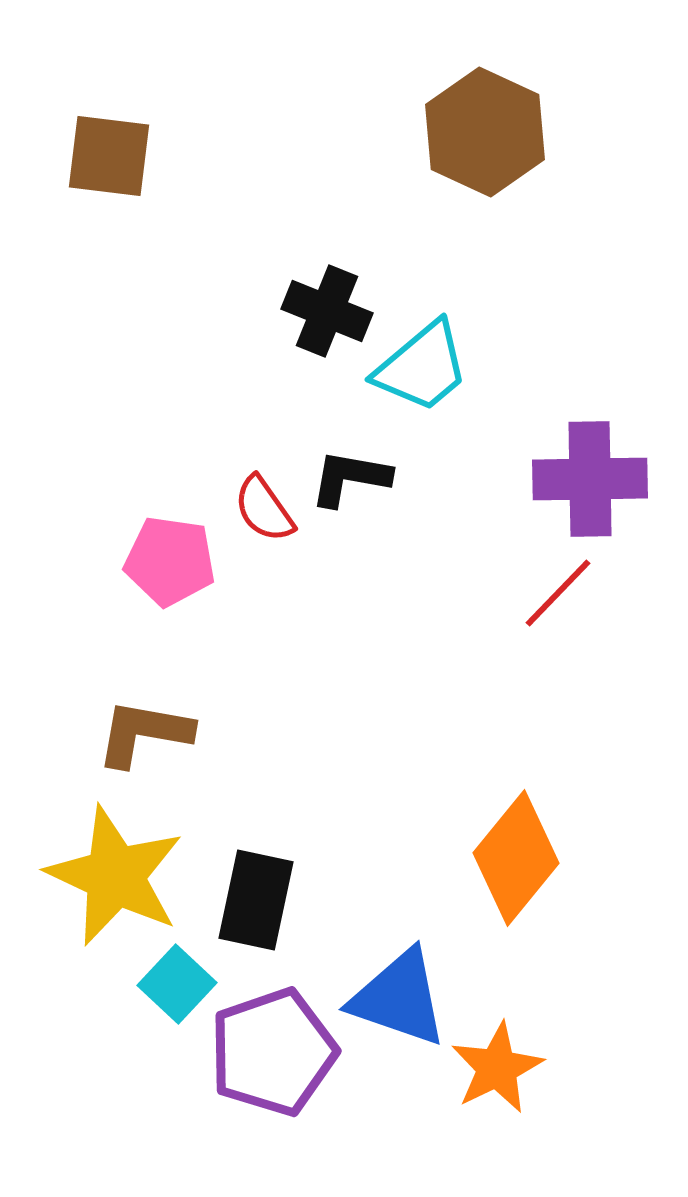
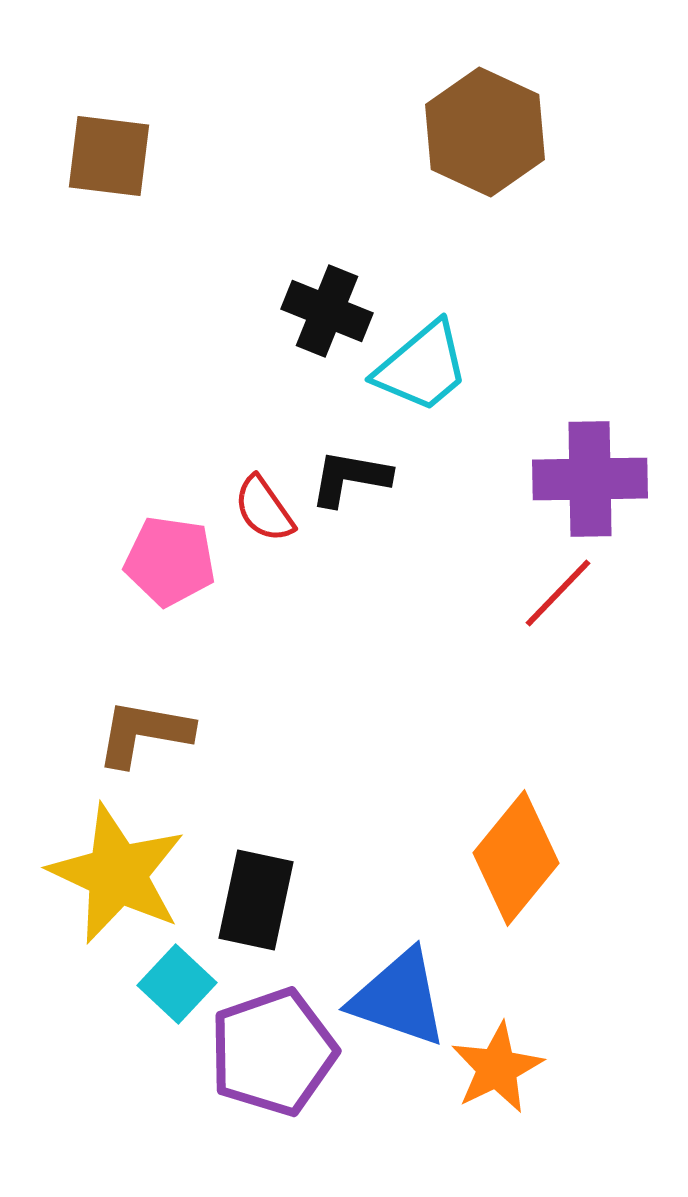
yellow star: moved 2 px right, 2 px up
